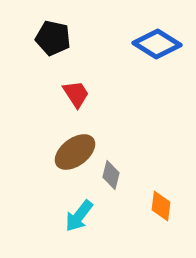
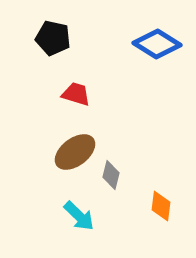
red trapezoid: rotated 40 degrees counterclockwise
cyan arrow: rotated 84 degrees counterclockwise
